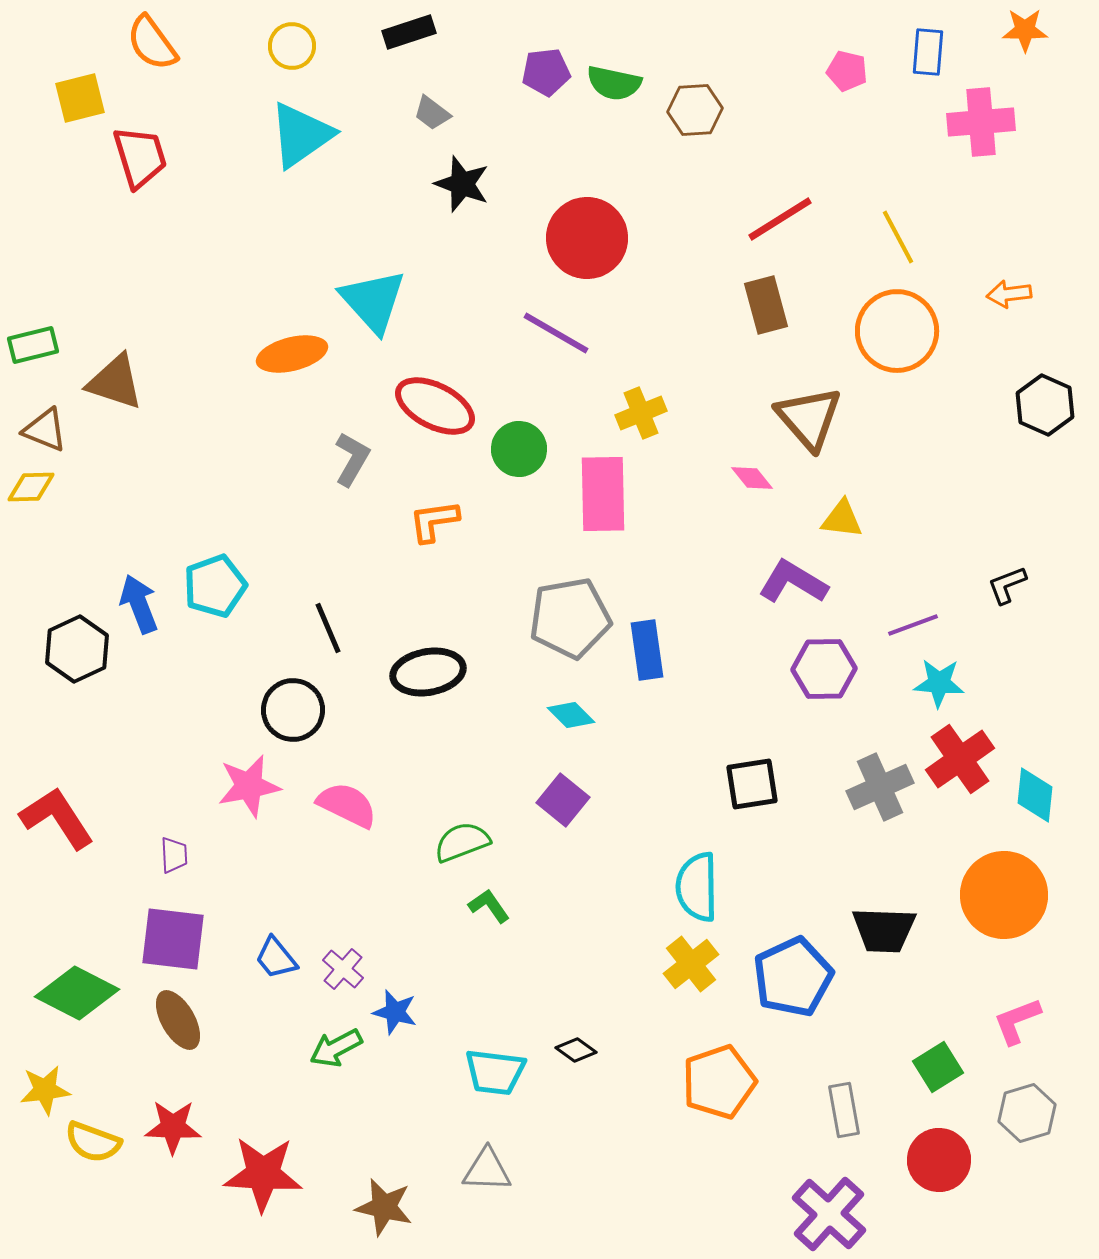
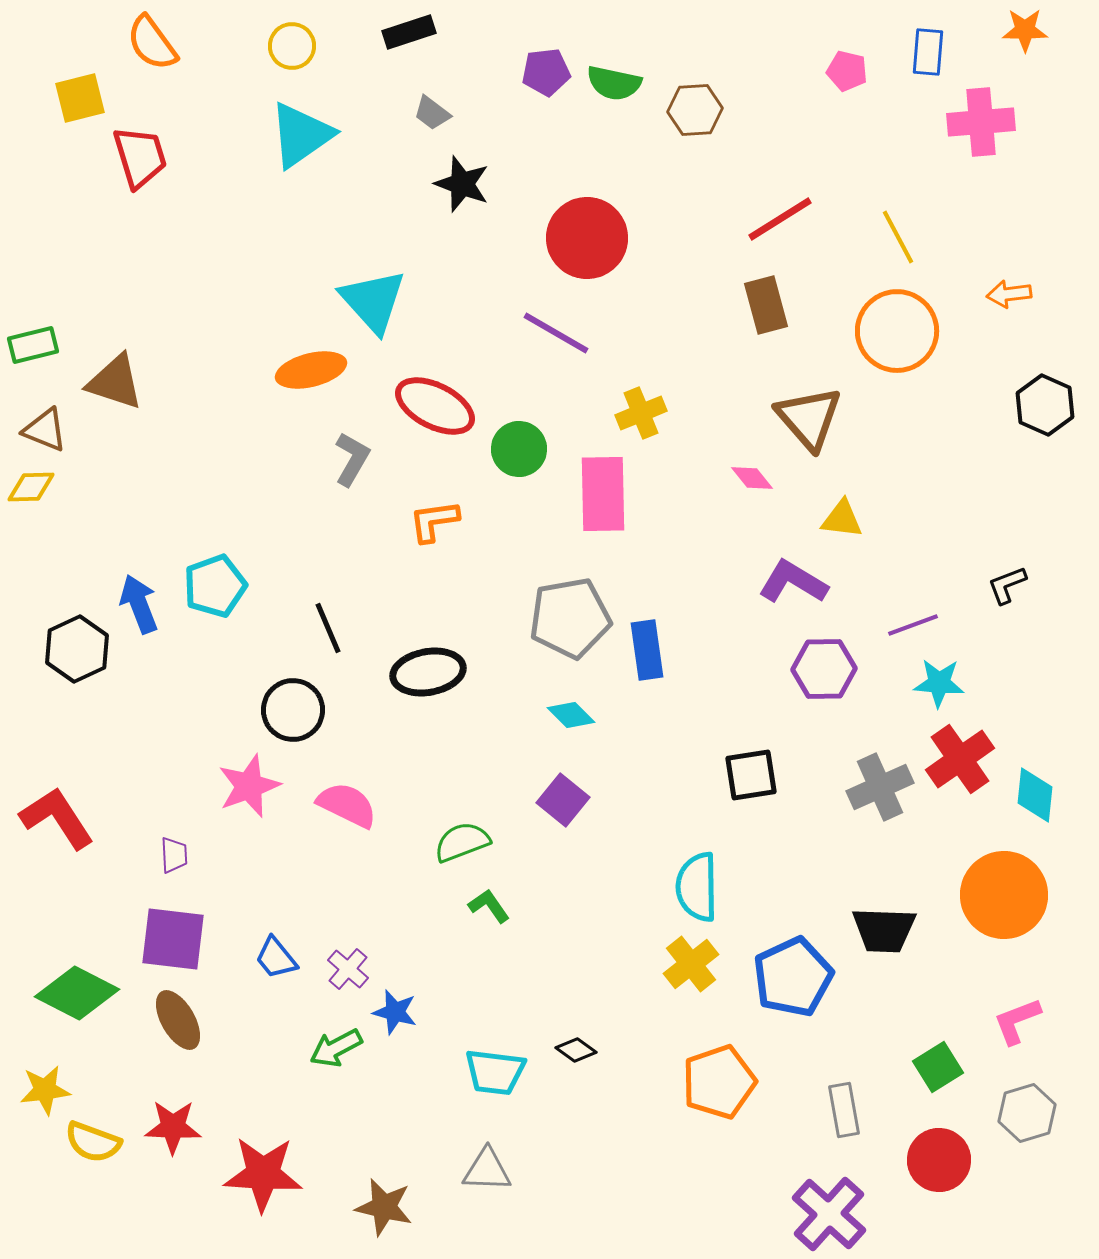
orange ellipse at (292, 354): moved 19 px right, 16 px down
black square at (752, 784): moved 1 px left, 9 px up
pink star at (249, 786): rotated 10 degrees counterclockwise
purple cross at (343, 969): moved 5 px right
